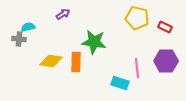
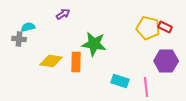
yellow pentagon: moved 11 px right, 10 px down
green star: moved 2 px down
pink line: moved 9 px right, 19 px down
cyan rectangle: moved 2 px up
